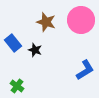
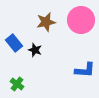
brown star: rotated 30 degrees counterclockwise
blue rectangle: moved 1 px right
blue L-shape: rotated 35 degrees clockwise
green cross: moved 2 px up
